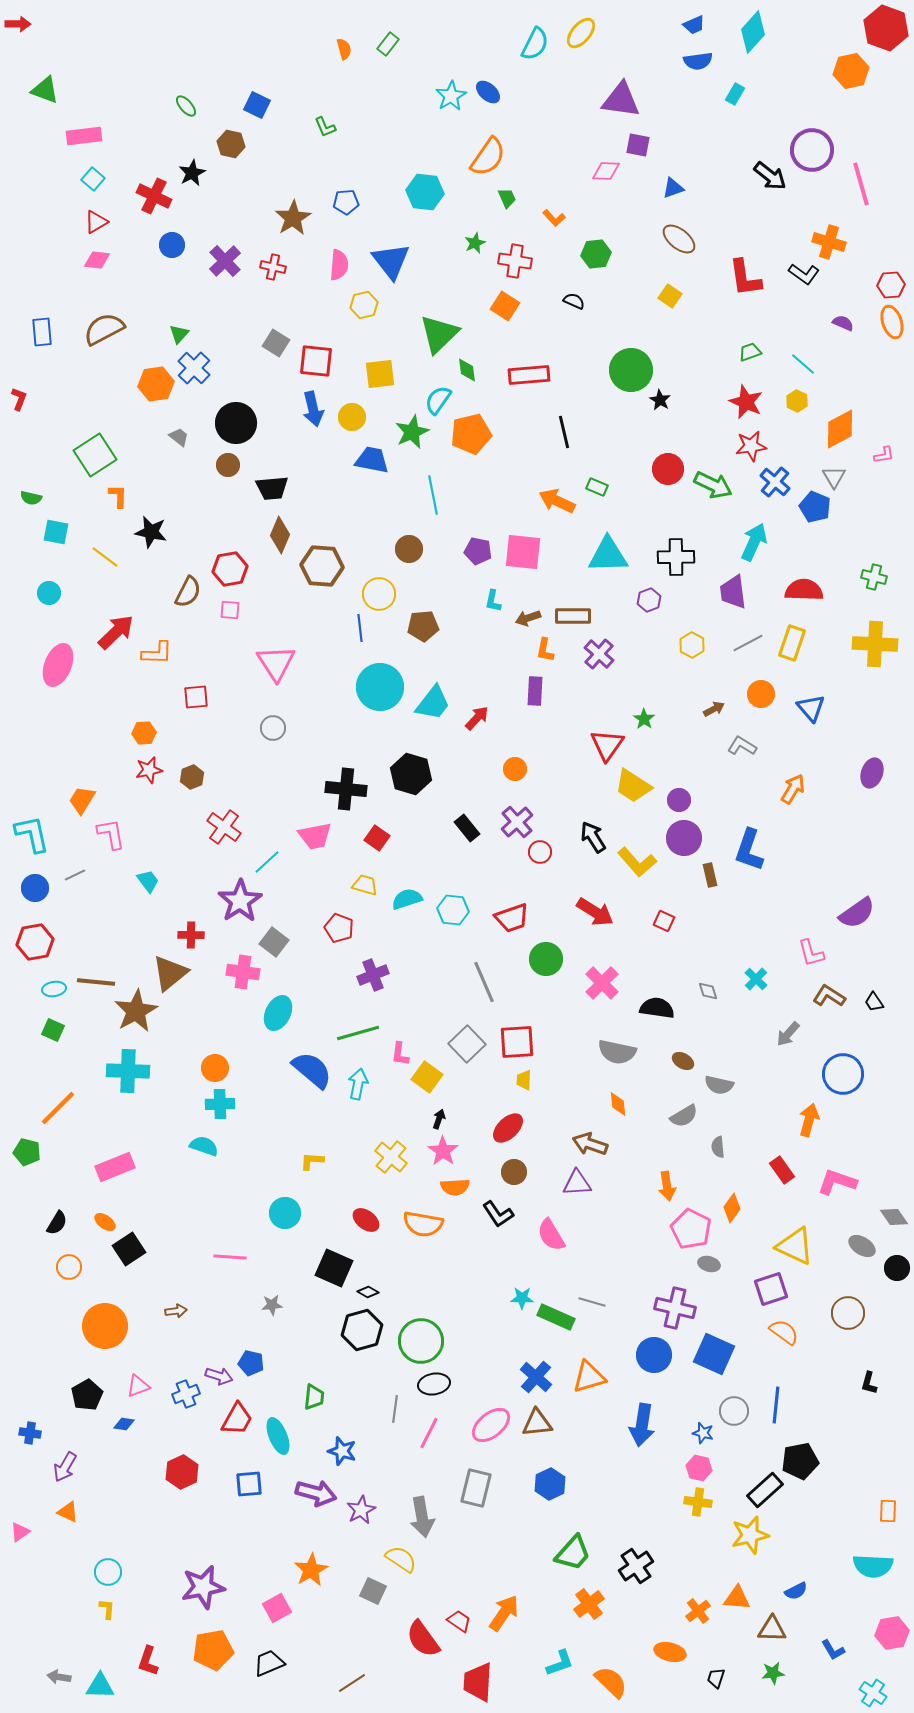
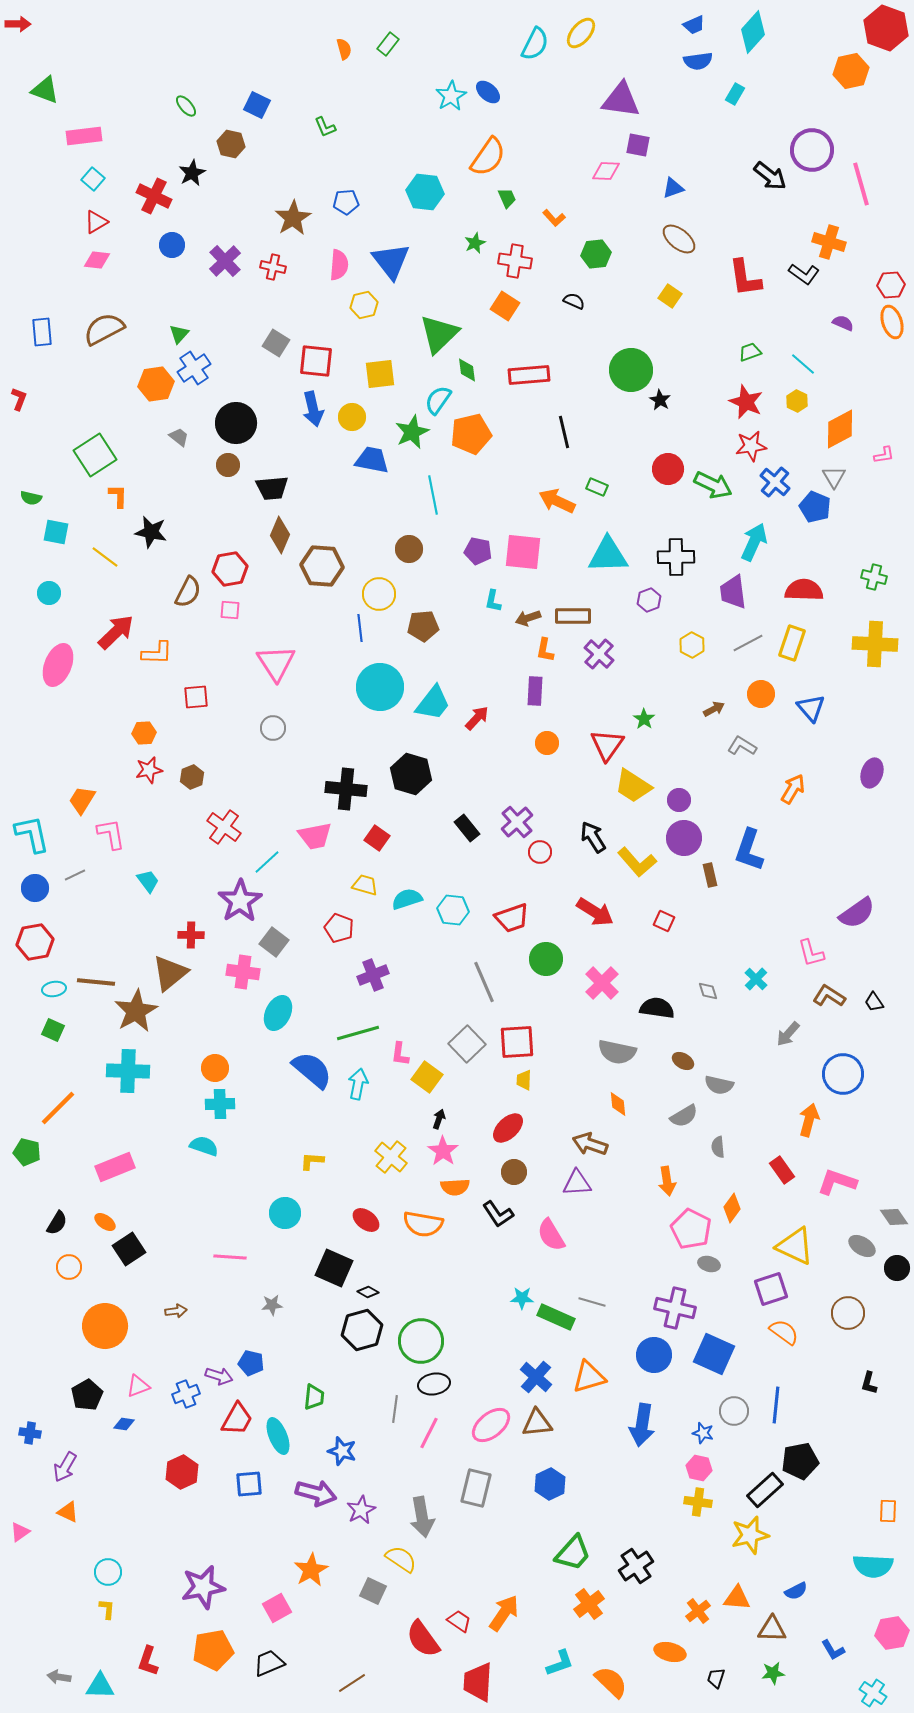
blue cross at (194, 368): rotated 12 degrees clockwise
orange circle at (515, 769): moved 32 px right, 26 px up
orange arrow at (667, 1186): moved 5 px up
